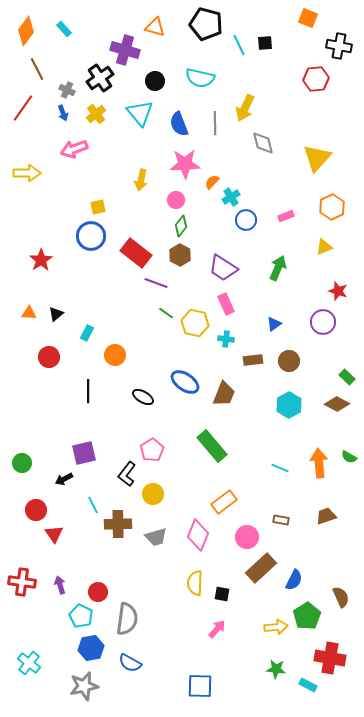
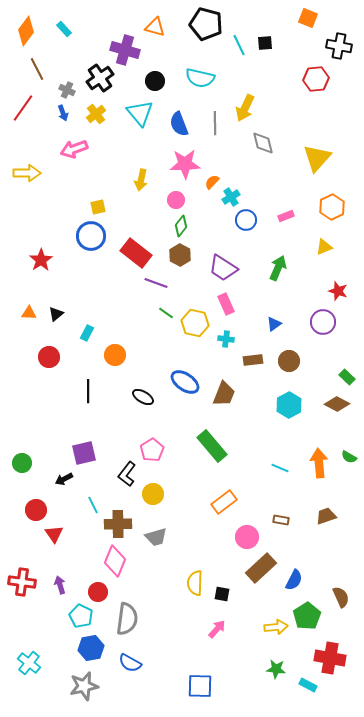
pink diamond at (198, 535): moved 83 px left, 26 px down
